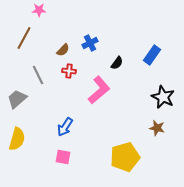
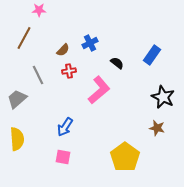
black semicircle: rotated 88 degrees counterclockwise
red cross: rotated 16 degrees counterclockwise
yellow semicircle: rotated 20 degrees counterclockwise
yellow pentagon: rotated 20 degrees counterclockwise
